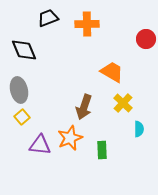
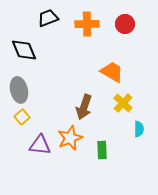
red circle: moved 21 px left, 15 px up
